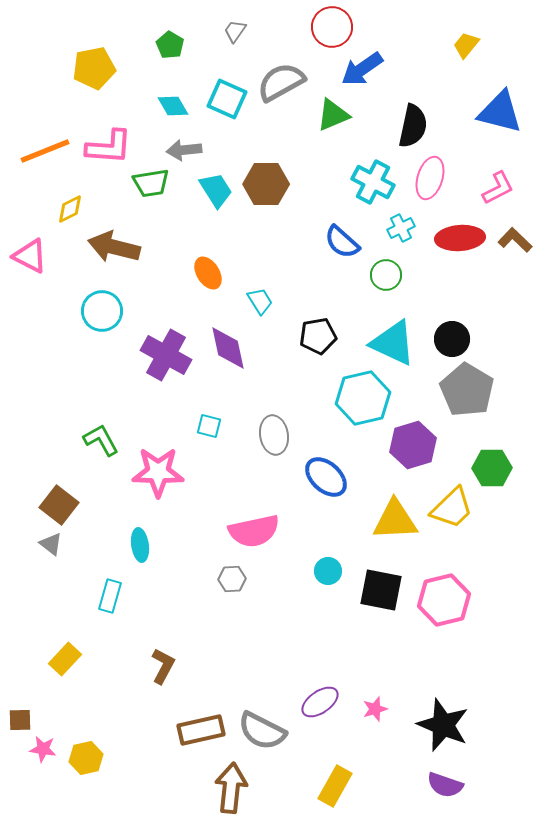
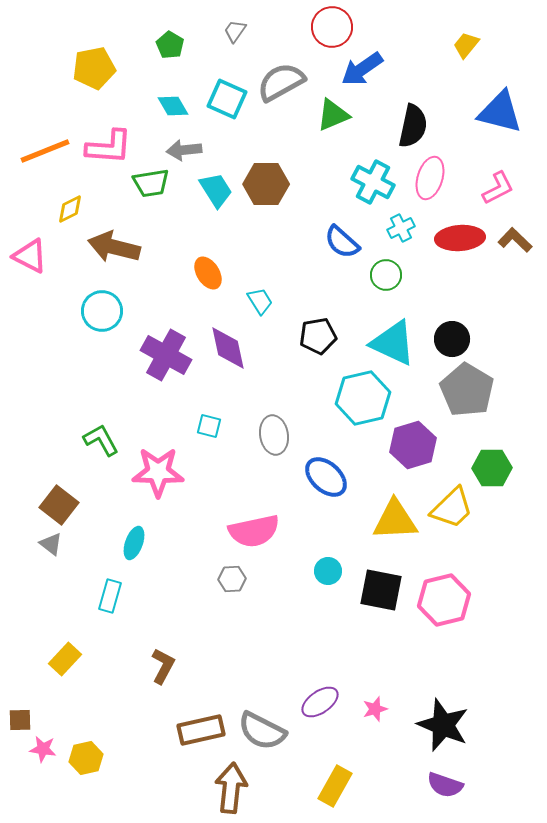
cyan ellipse at (140, 545): moved 6 px left, 2 px up; rotated 28 degrees clockwise
